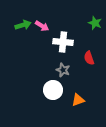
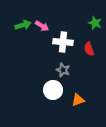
red semicircle: moved 9 px up
